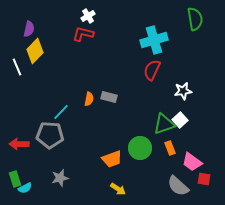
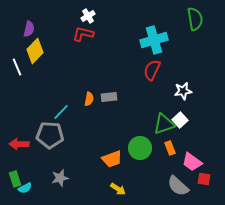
gray rectangle: rotated 21 degrees counterclockwise
